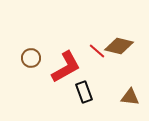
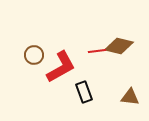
red line: rotated 48 degrees counterclockwise
brown circle: moved 3 px right, 3 px up
red L-shape: moved 5 px left
